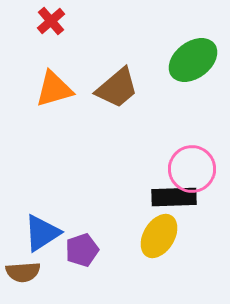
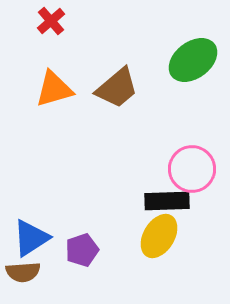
black rectangle: moved 7 px left, 4 px down
blue triangle: moved 11 px left, 5 px down
